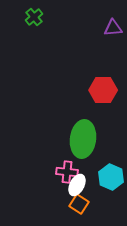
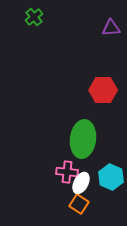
purple triangle: moved 2 px left
white ellipse: moved 4 px right, 2 px up
